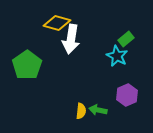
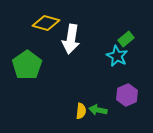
yellow diamond: moved 11 px left
